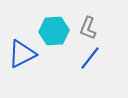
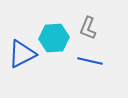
cyan hexagon: moved 7 px down
blue line: moved 3 px down; rotated 65 degrees clockwise
